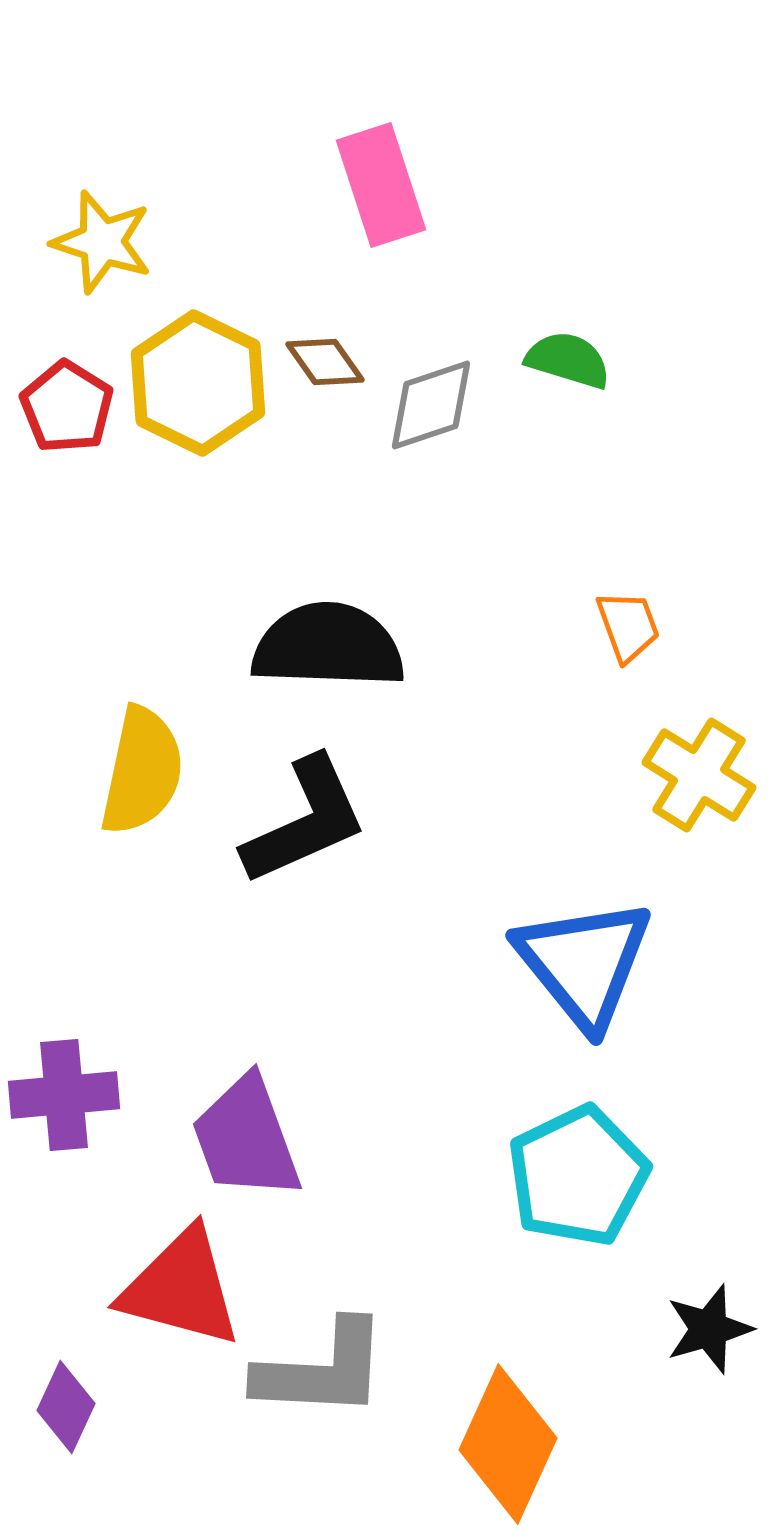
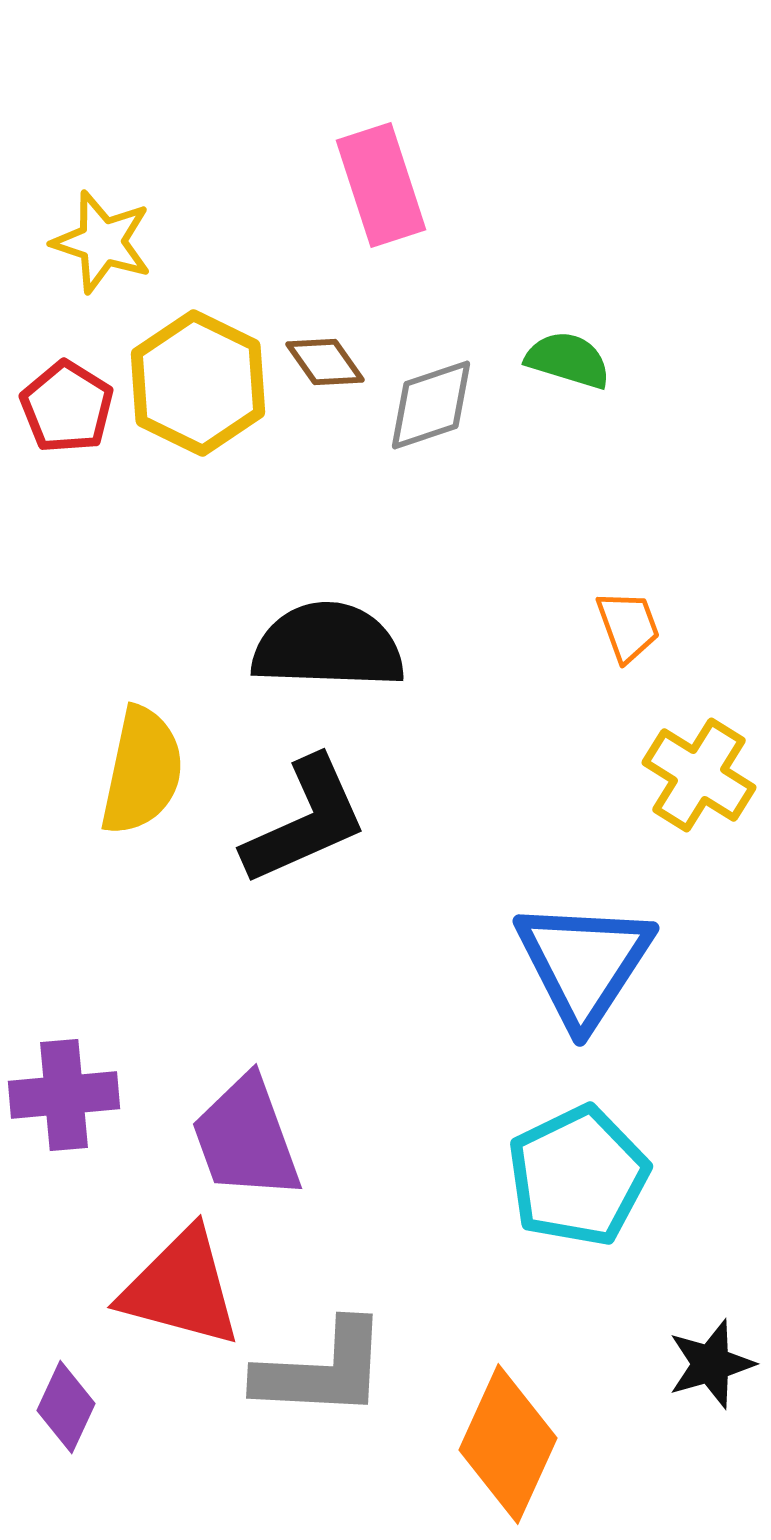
blue triangle: rotated 12 degrees clockwise
black star: moved 2 px right, 35 px down
